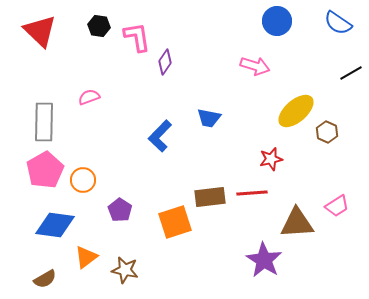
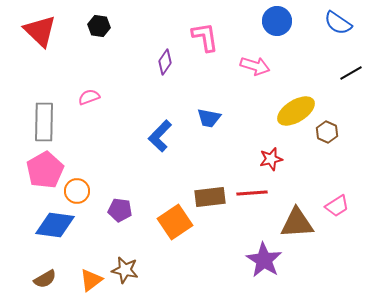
pink L-shape: moved 68 px right
yellow ellipse: rotated 9 degrees clockwise
orange circle: moved 6 px left, 11 px down
purple pentagon: rotated 25 degrees counterclockwise
orange square: rotated 16 degrees counterclockwise
orange triangle: moved 5 px right, 23 px down
